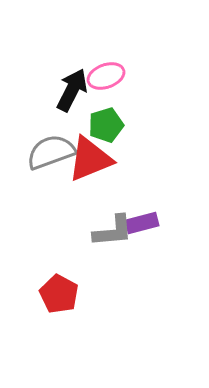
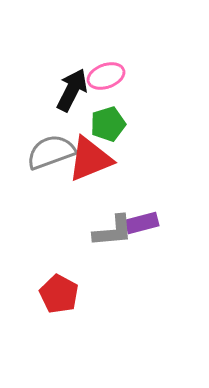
green pentagon: moved 2 px right, 1 px up
